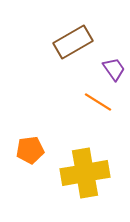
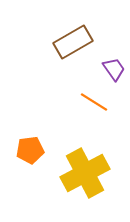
orange line: moved 4 px left
yellow cross: rotated 18 degrees counterclockwise
